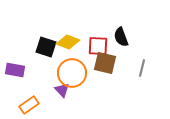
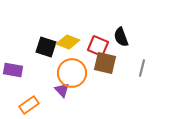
red square: rotated 20 degrees clockwise
purple rectangle: moved 2 px left
